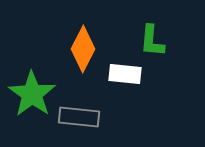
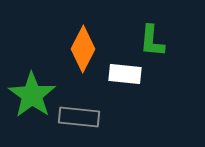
green star: moved 1 px down
